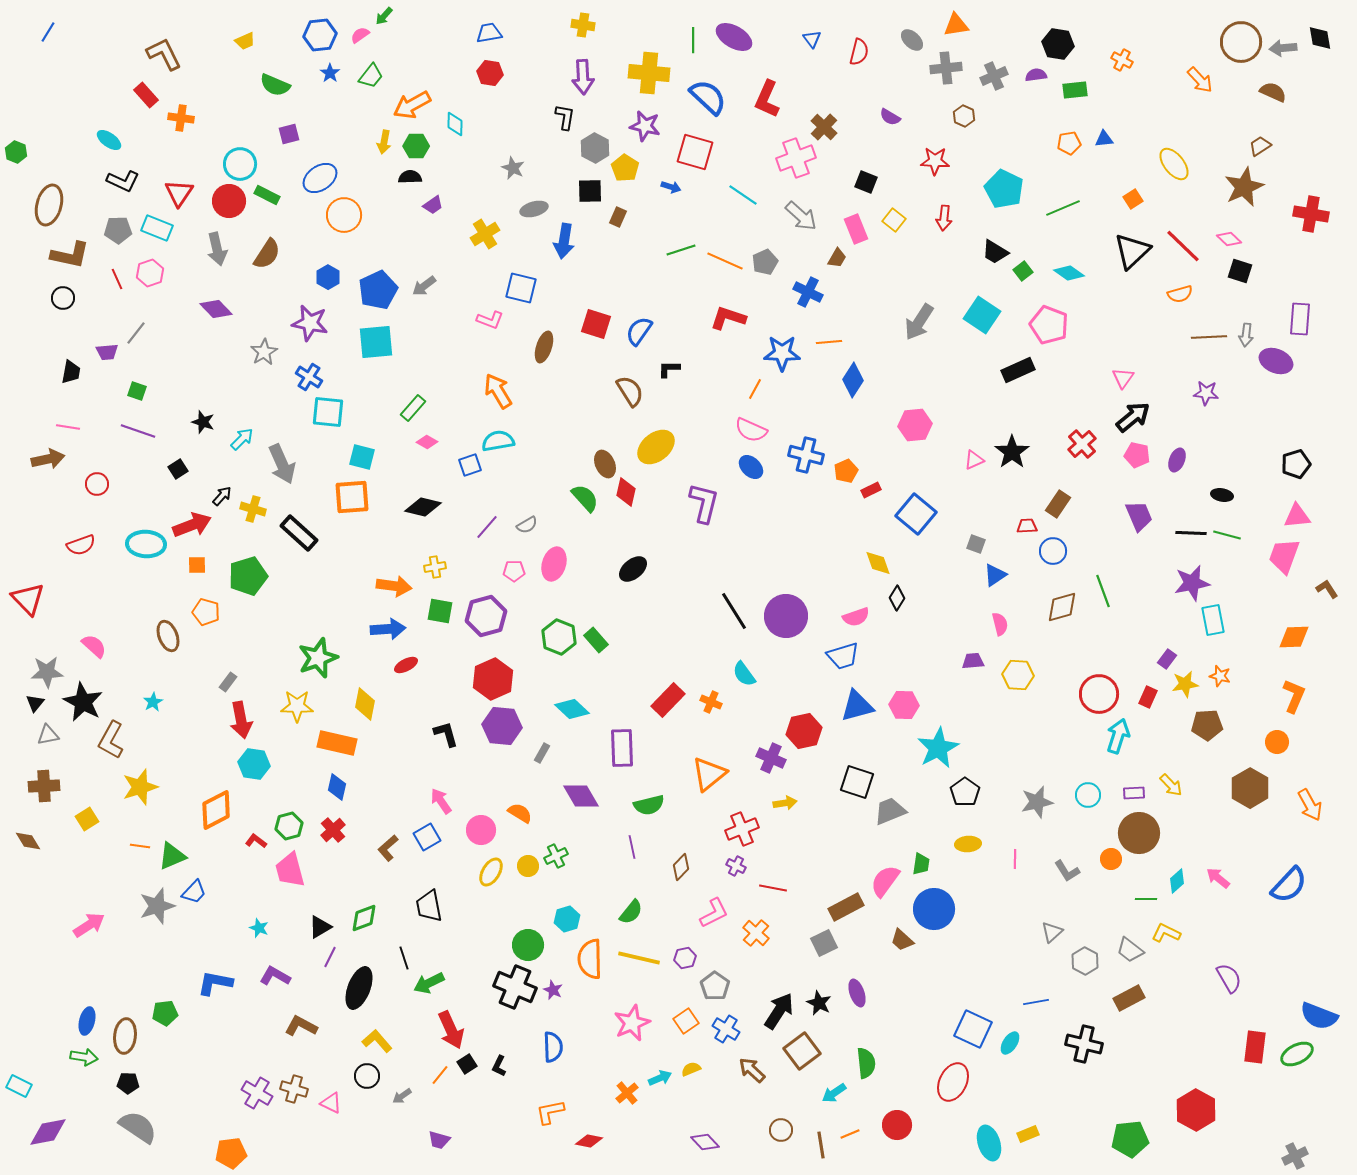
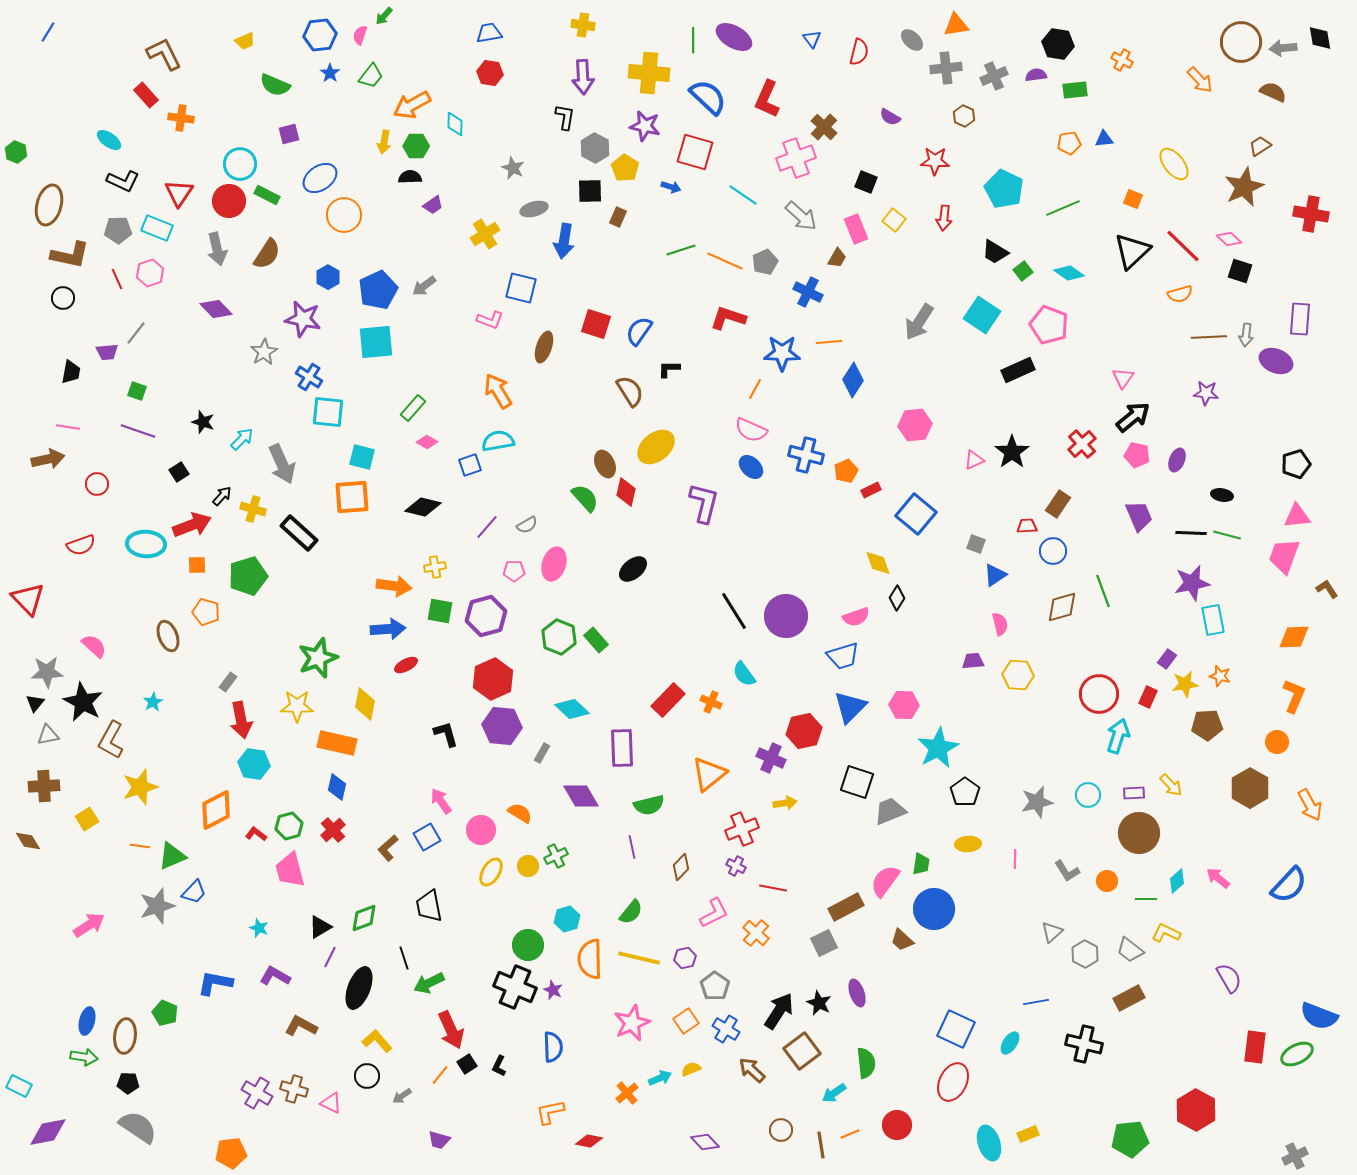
pink semicircle at (360, 35): rotated 36 degrees counterclockwise
orange square at (1133, 199): rotated 36 degrees counterclockwise
purple star at (310, 323): moved 7 px left, 4 px up
black square at (178, 469): moved 1 px right, 3 px down
blue triangle at (857, 706): moved 7 px left, 1 px down; rotated 30 degrees counterclockwise
red L-shape at (256, 841): moved 7 px up
orange circle at (1111, 859): moved 4 px left, 22 px down
gray hexagon at (1085, 961): moved 7 px up
green pentagon at (165, 1013): rotated 30 degrees clockwise
blue square at (973, 1029): moved 17 px left
